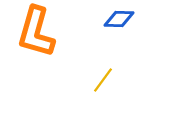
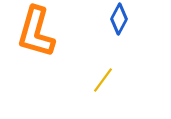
blue diamond: rotated 64 degrees counterclockwise
